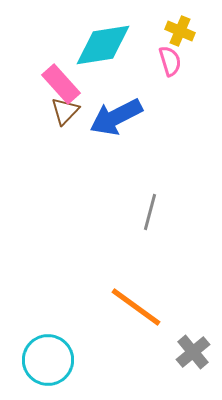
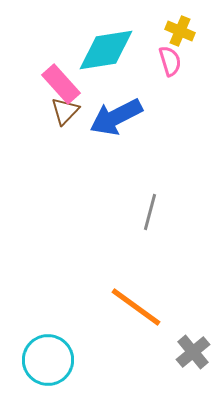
cyan diamond: moved 3 px right, 5 px down
